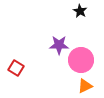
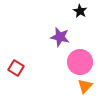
purple star: moved 1 px right, 8 px up; rotated 12 degrees clockwise
pink circle: moved 1 px left, 2 px down
orange triangle: rotated 21 degrees counterclockwise
